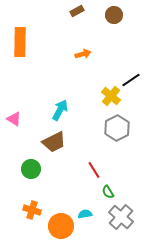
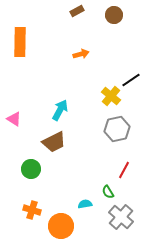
orange arrow: moved 2 px left
gray hexagon: moved 1 px down; rotated 15 degrees clockwise
red line: moved 30 px right; rotated 60 degrees clockwise
cyan semicircle: moved 10 px up
